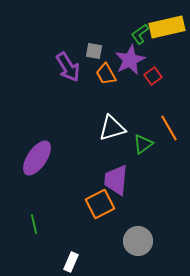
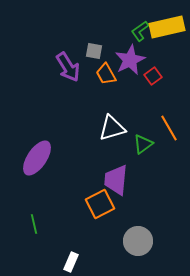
green L-shape: moved 3 px up
